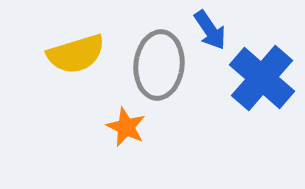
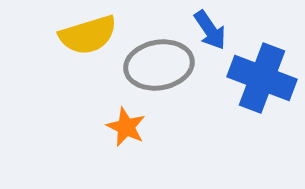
yellow semicircle: moved 12 px right, 19 px up
gray ellipse: rotated 74 degrees clockwise
blue cross: rotated 20 degrees counterclockwise
